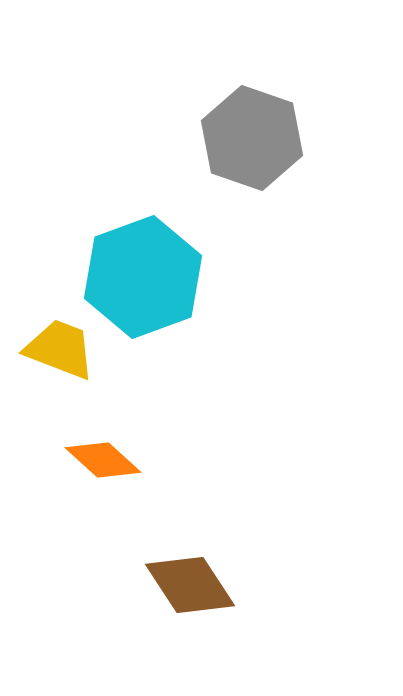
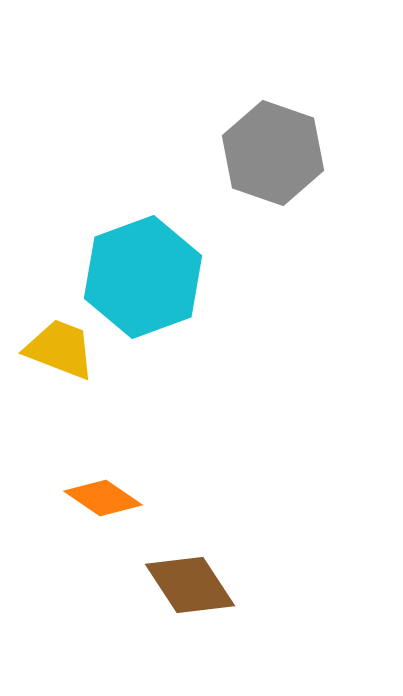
gray hexagon: moved 21 px right, 15 px down
orange diamond: moved 38 px down; rotated 8 degrees counterclockwise
